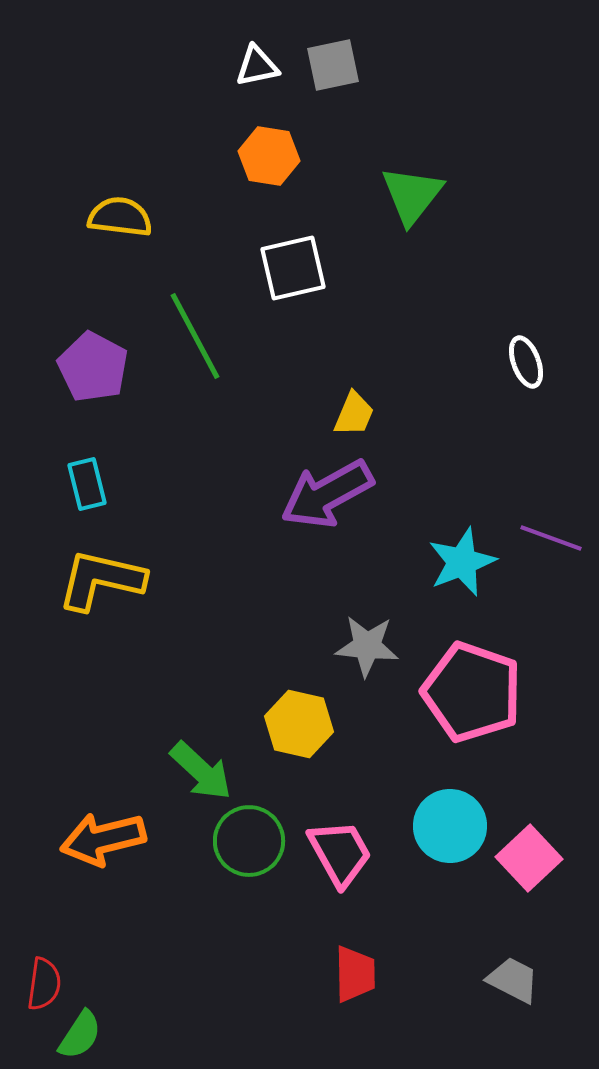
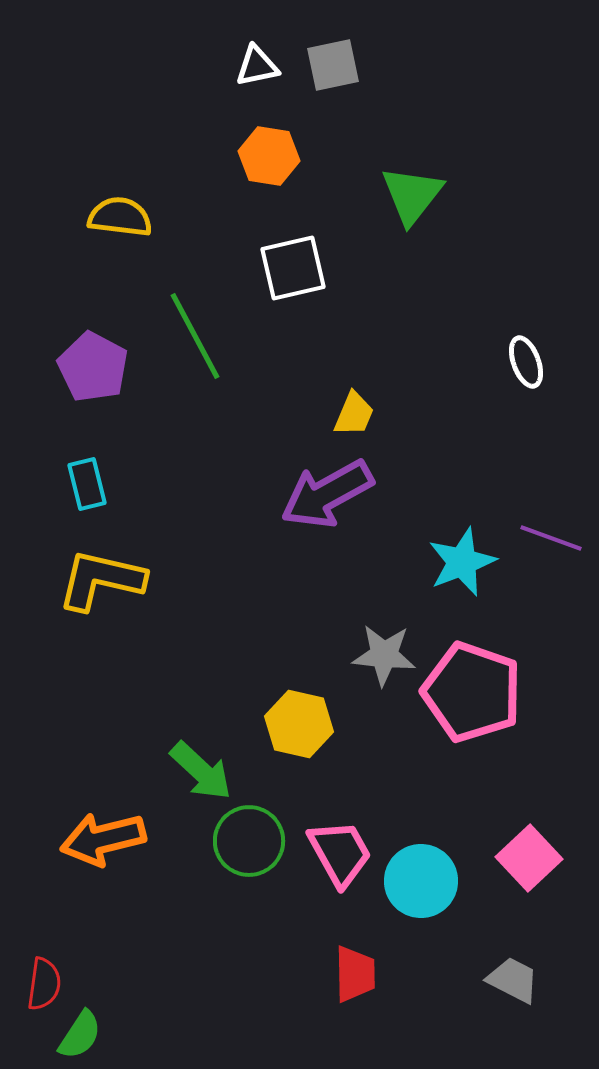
gray star: moved 17 px right, 9 px down
cyan circle: moved 29 px left, 55 px down
